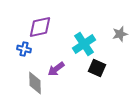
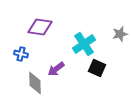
purple diamond: rotated 20 degrees clockwise
blue cross: moved 3 px left, 5 px down
